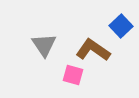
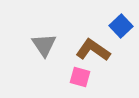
pink square: moved 7 px right, 2 px down
